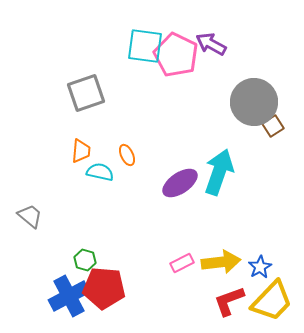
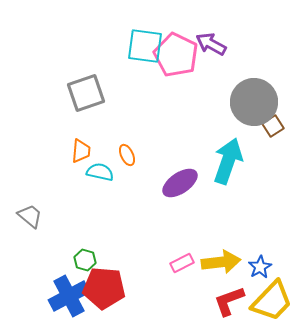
cyan arrow: moved 9 px right, 11 px up
